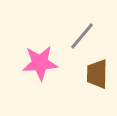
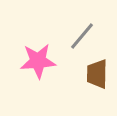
pink star: moved 2 px left, 2 px up
